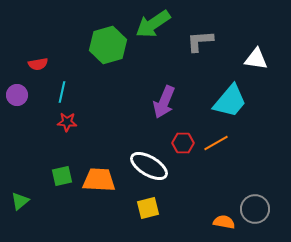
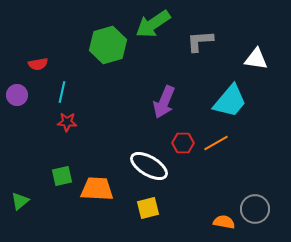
orange trapezoid: moved 2 px left, 9 px down
